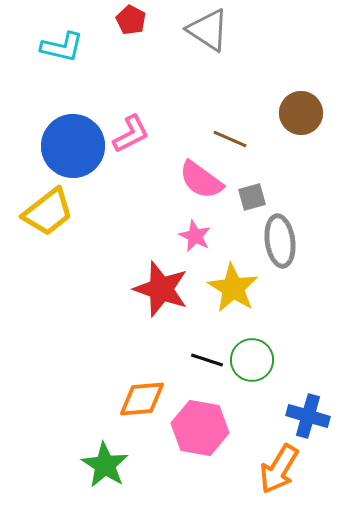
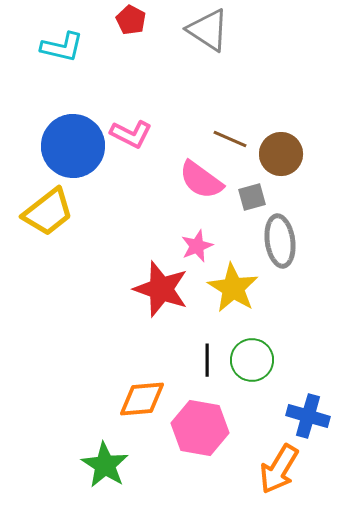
brown circle: moved 20 px left, 41 px down
pink L-shape: rotated 54 degrees clockwise
pink star: moved 2 px right, 10 px down; rotated 24 degrees clockwise
black line: rotated 72 degrees clockwise
